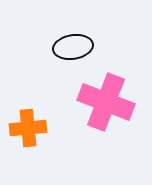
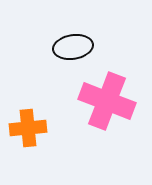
pink cross: moved 1 px right, 1 px up
